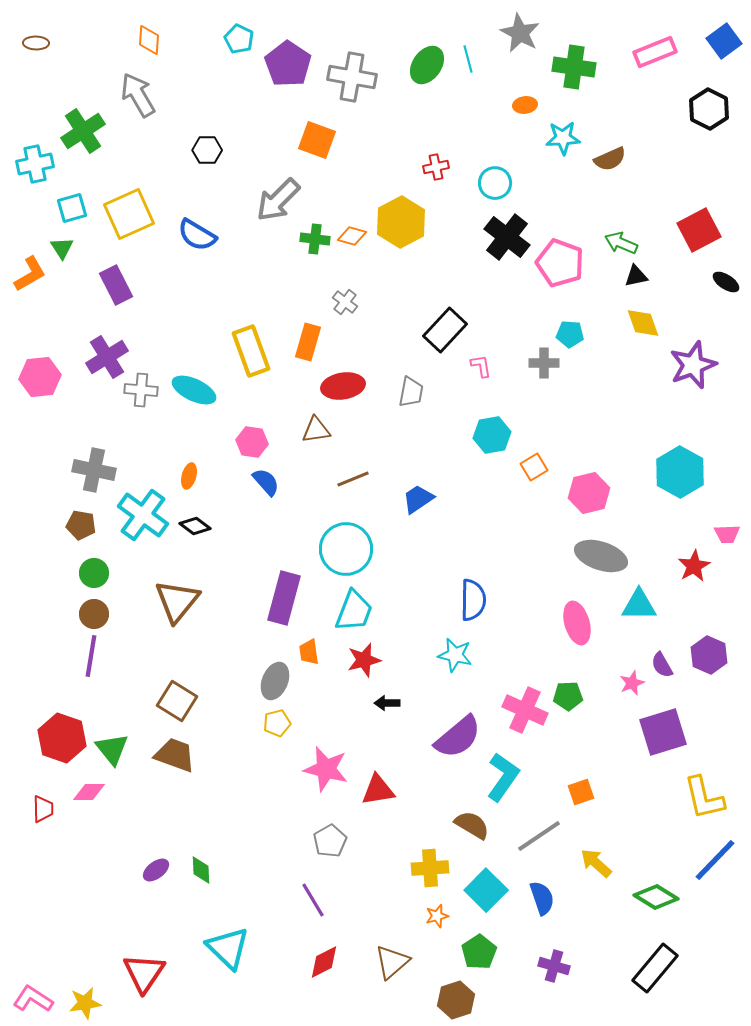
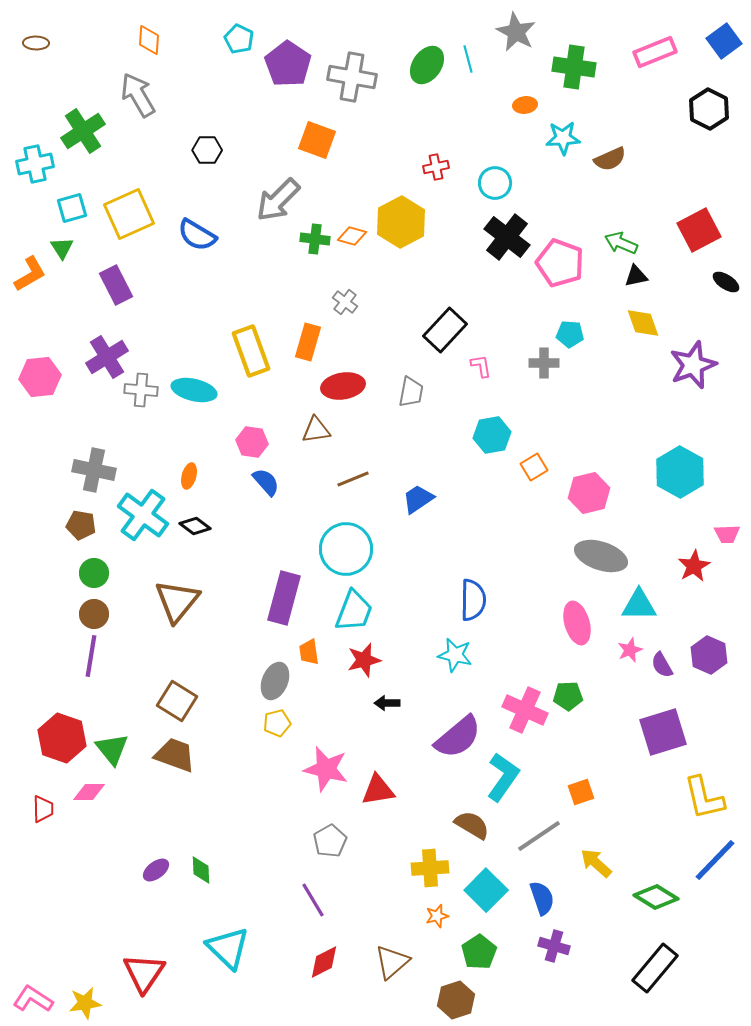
gray star at (520, 33): moved 4 px left, 1 px up
cyan ellipse at (194, 390): rotated 12 degrees counterclockwise
pink star at (632, 683): moved 2 px left, 33 px up
purple cross at (554, 966): moved 20 px up
